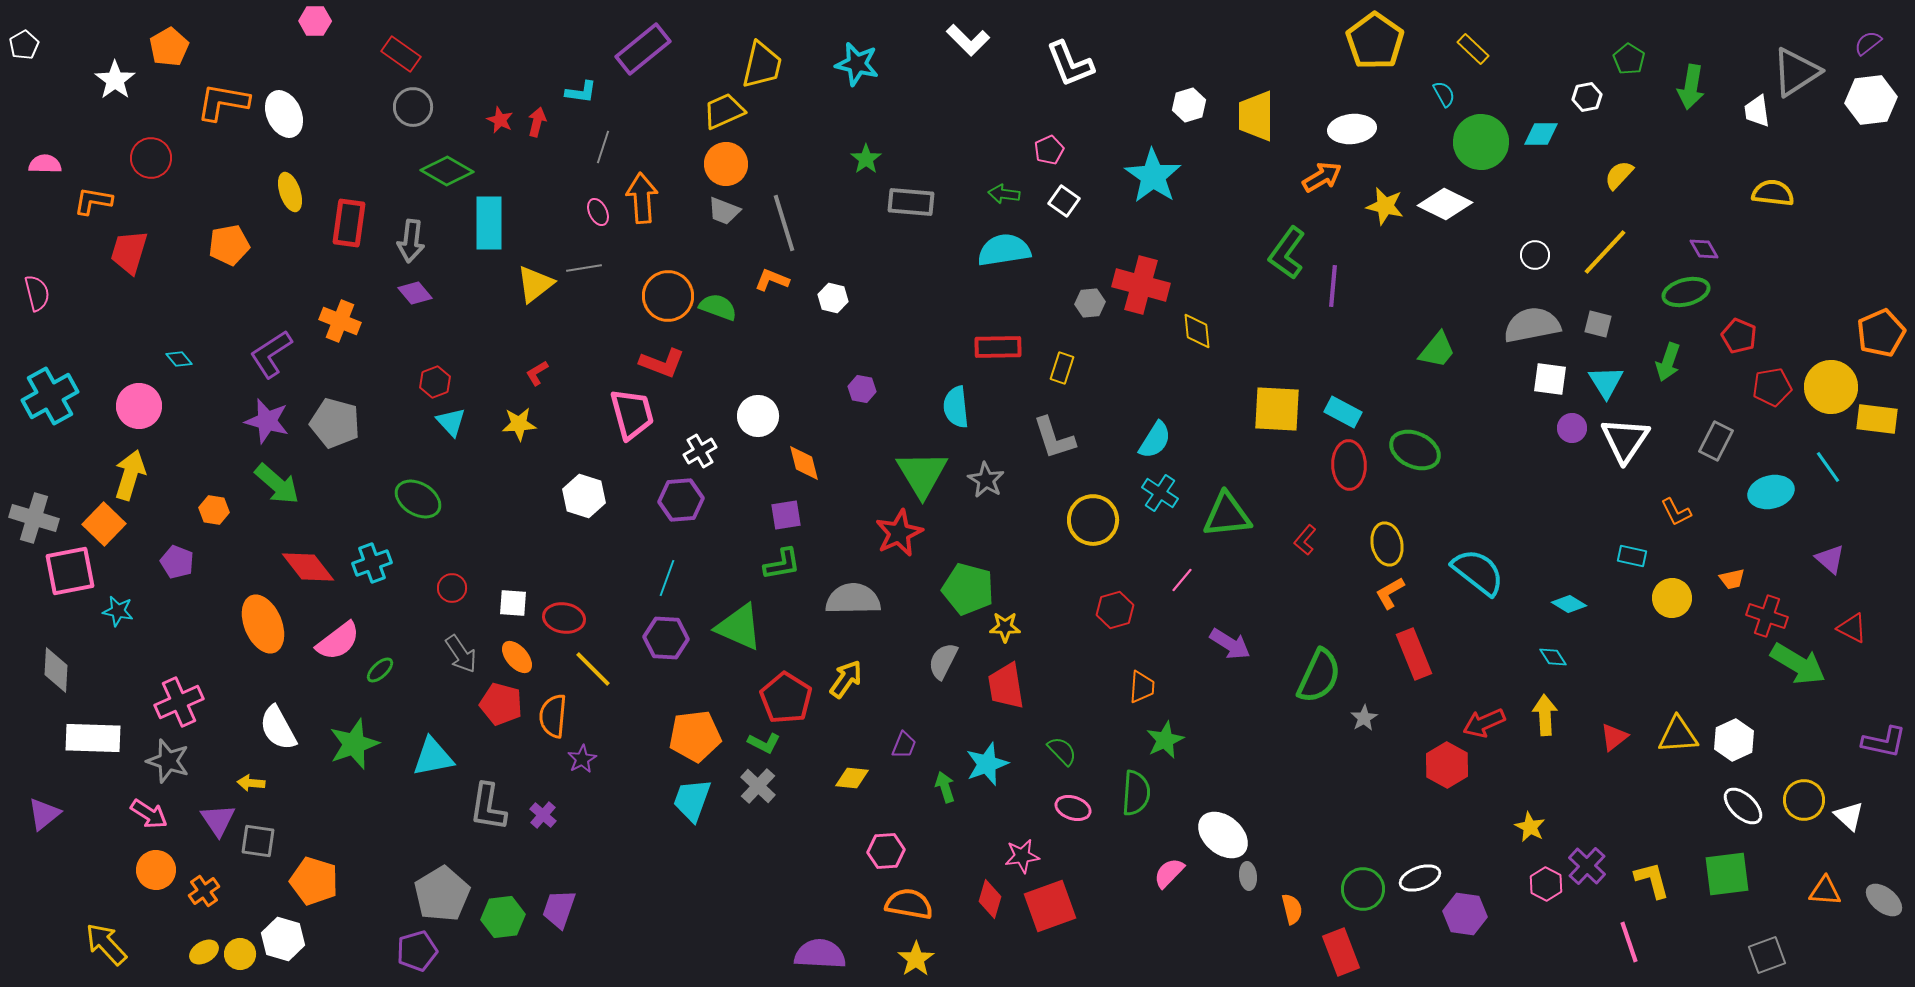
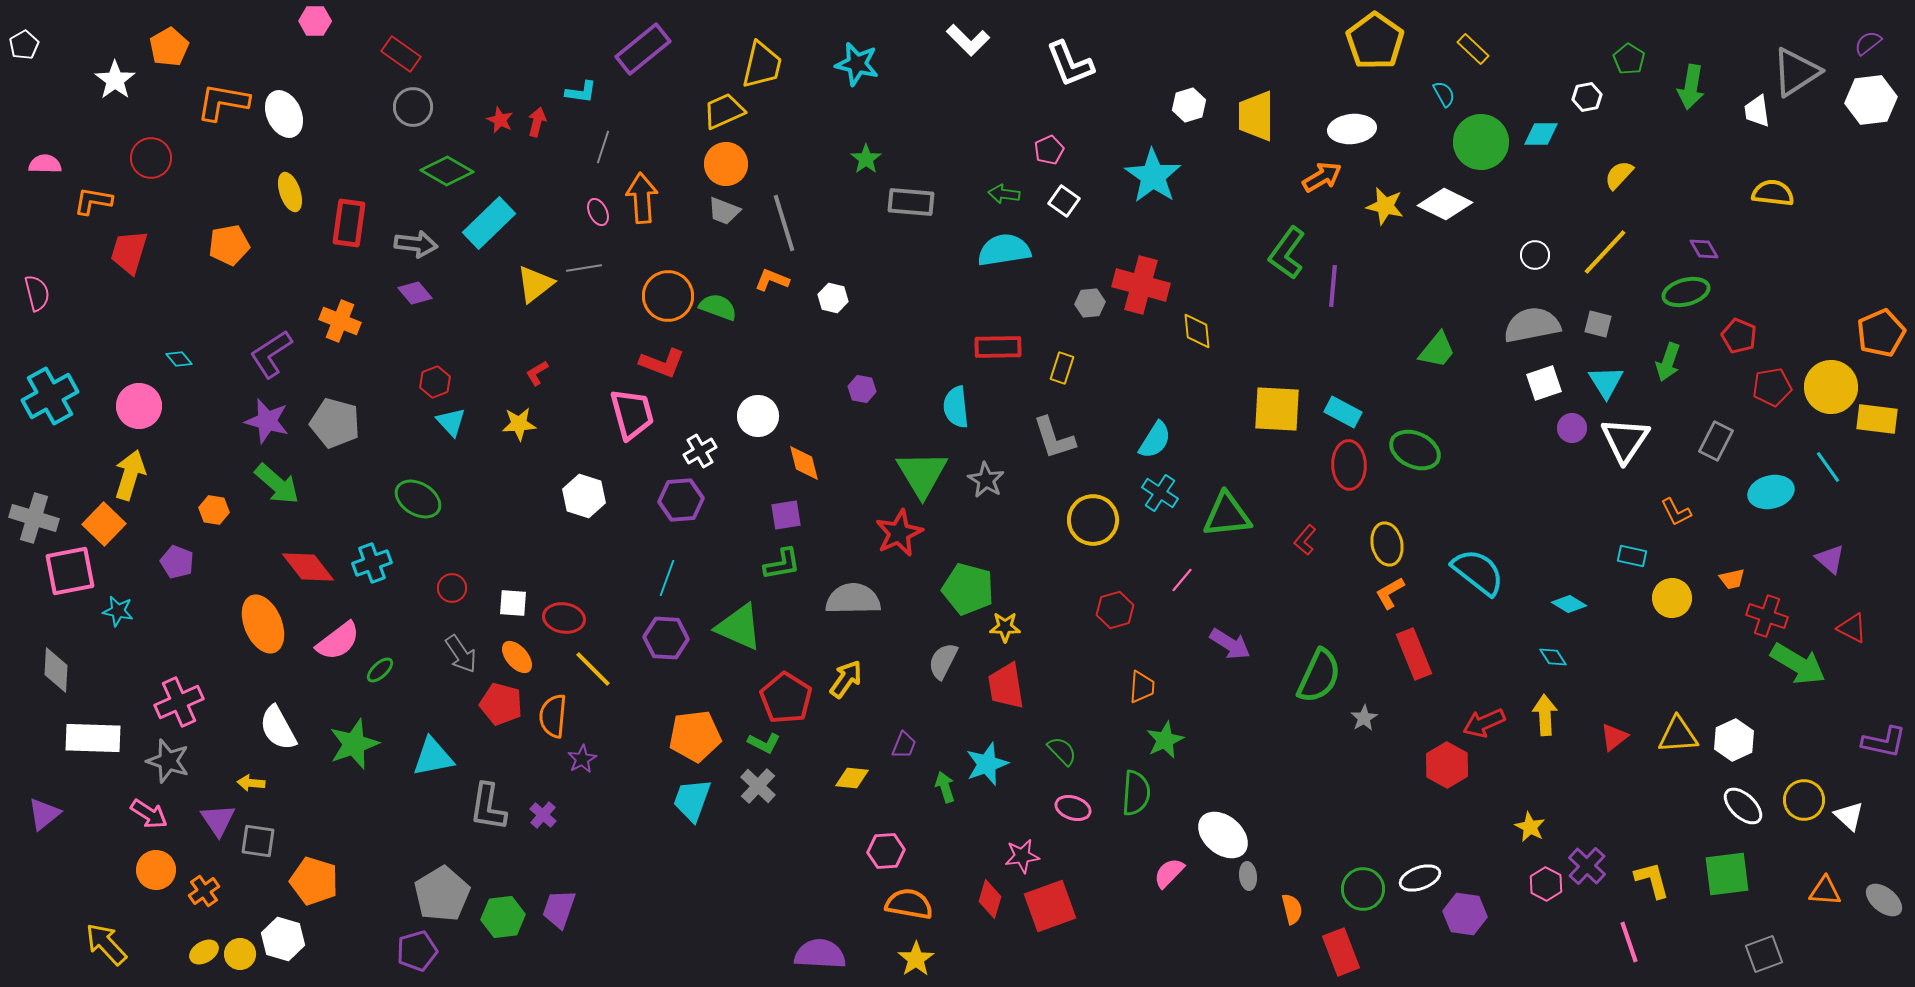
cyan rectangle at (489, 223): rotated 46 degrees clockwise
gray arrow at (411, 241): moved 5 px right, 3 px down; rotated 90 degrees counterclockwise
white square at (1550, 379): moved 6 px left, 4 px down; rotated 27 degrees counterclockwise
gray square at (1767, 955): moved 3 px left, 1 px up
